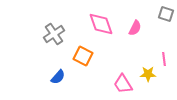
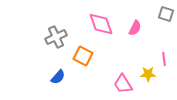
gray cross: moved 2 px right, 3 px down; rotated 10 degrees clockwise
